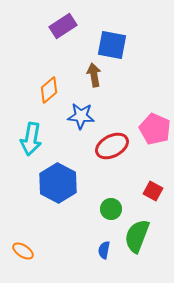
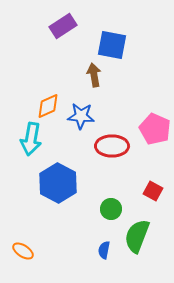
orange diamond: moved 1 px left, 16 px down; rotated 16 degrees clockwise
red ellipse: rotated 28 degrees clockwise
